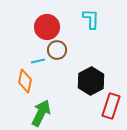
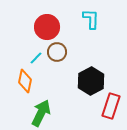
brown circle: moved 2 px down
cyan line: moved 2 px left, 3 px up; rotated 32 degrees counterclockwise
